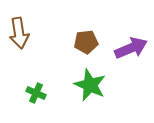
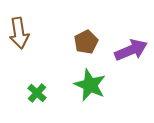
brown pentagon: rotated 20 degrees counterclockwise
purple arrow: moved 2 px down
green cross: moved 1 px right; rotated 18 degrees clockwise
